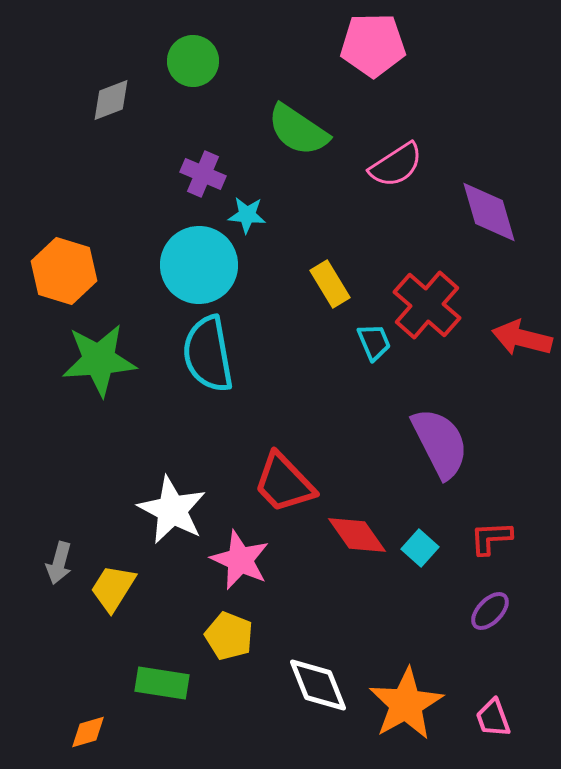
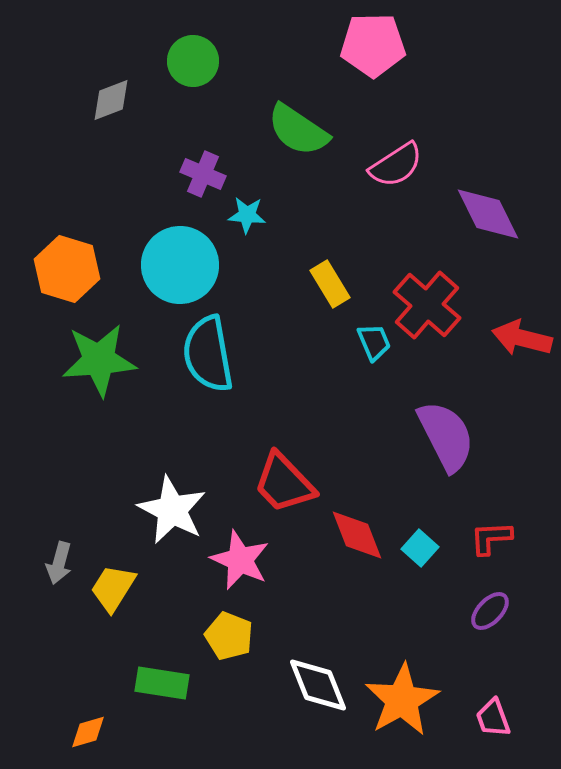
purple diamond: moved 1 px left, 2 px down; rotated 10 degrees counterclockwise
cyan circle: moved 19 px left
orange hexagon: moved 3 px right, 2 px up
purple semicircle: moved 6 px right, 7 px up
red diamond: rotated 14 degrees clockwise
orange star: moved 4 px left, 4 px up
